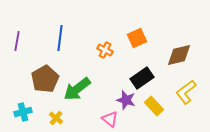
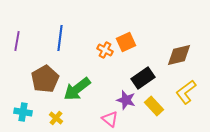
orange square: moved 11 px left, 4 px down
black rectangle: moved 1 px right
cyan cross: rotated 24 degrees clockwise
